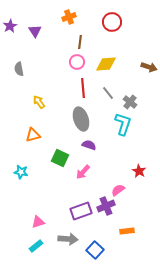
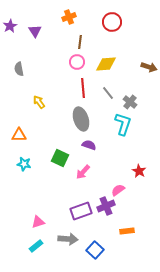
orange triangle: moved 14 px left; rotated 14 degrees clockwise
cyan star: moved 3 px right, 8 px up
